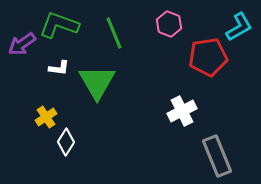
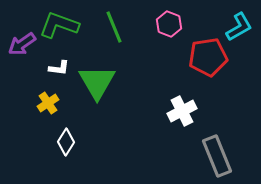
green line: moved 6 px up
yellow cross: moved 2 px right, 14 px up
